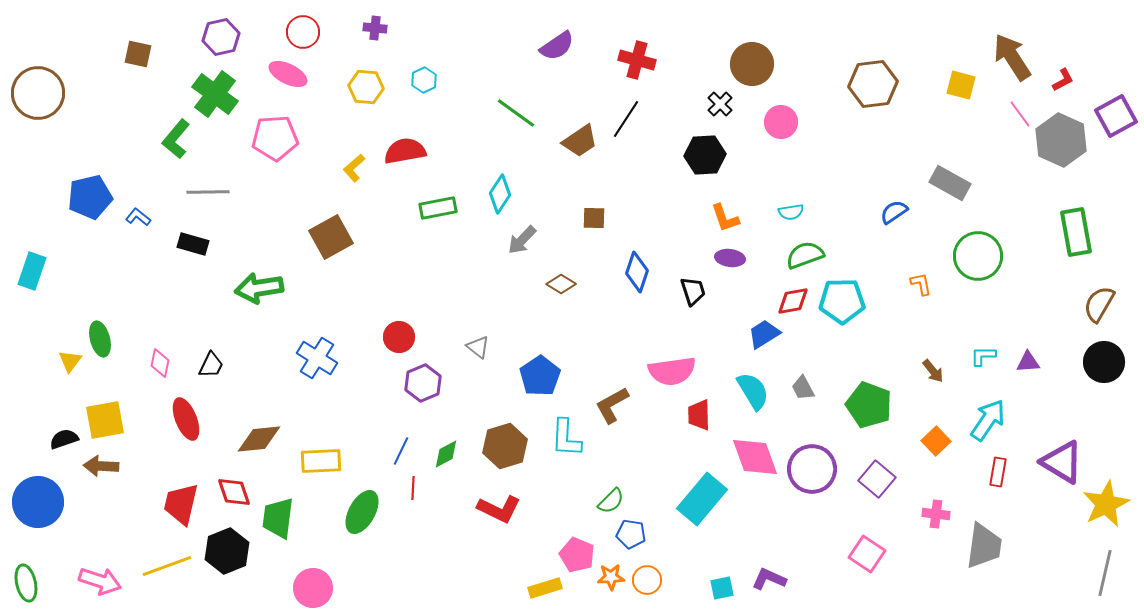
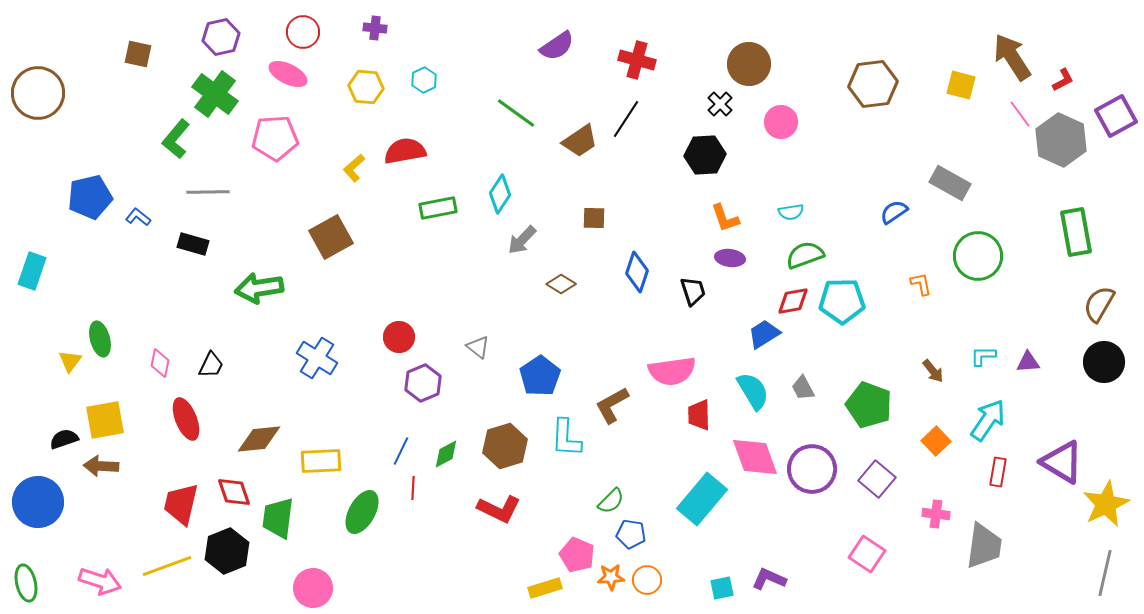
brown circle at (752, 64): moved 3 px left
